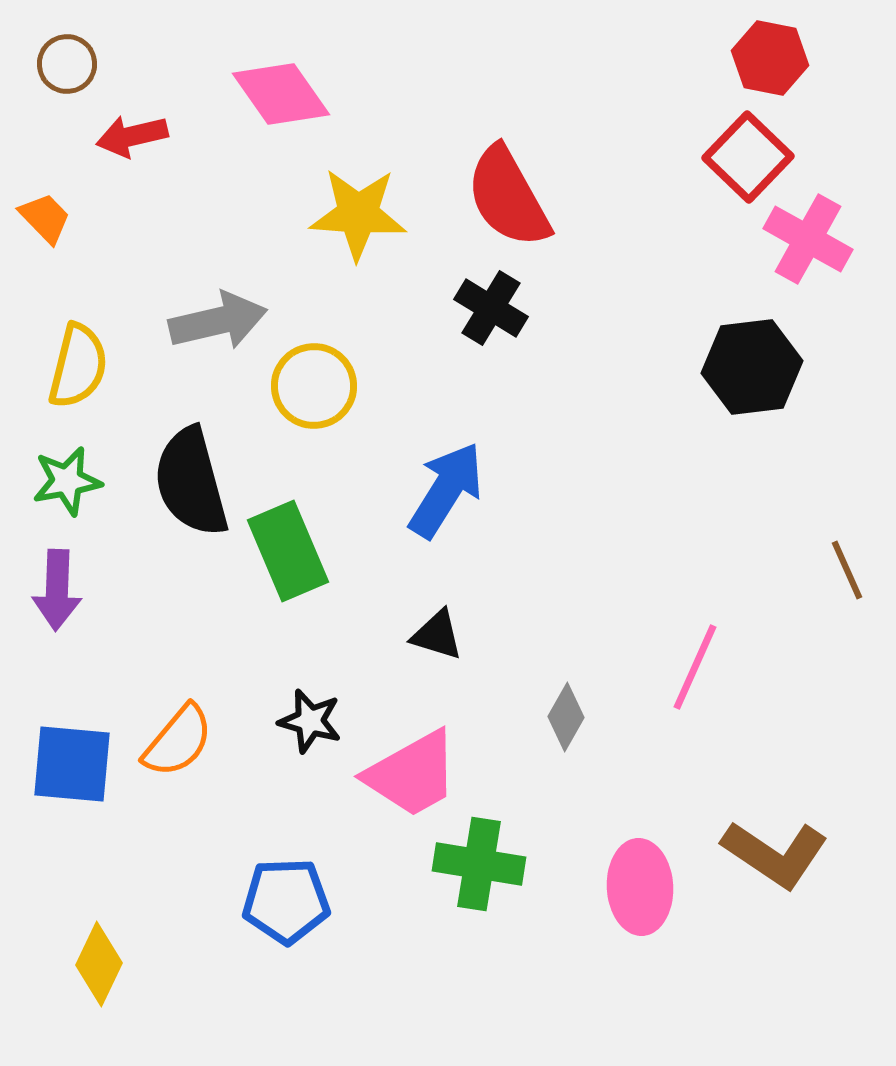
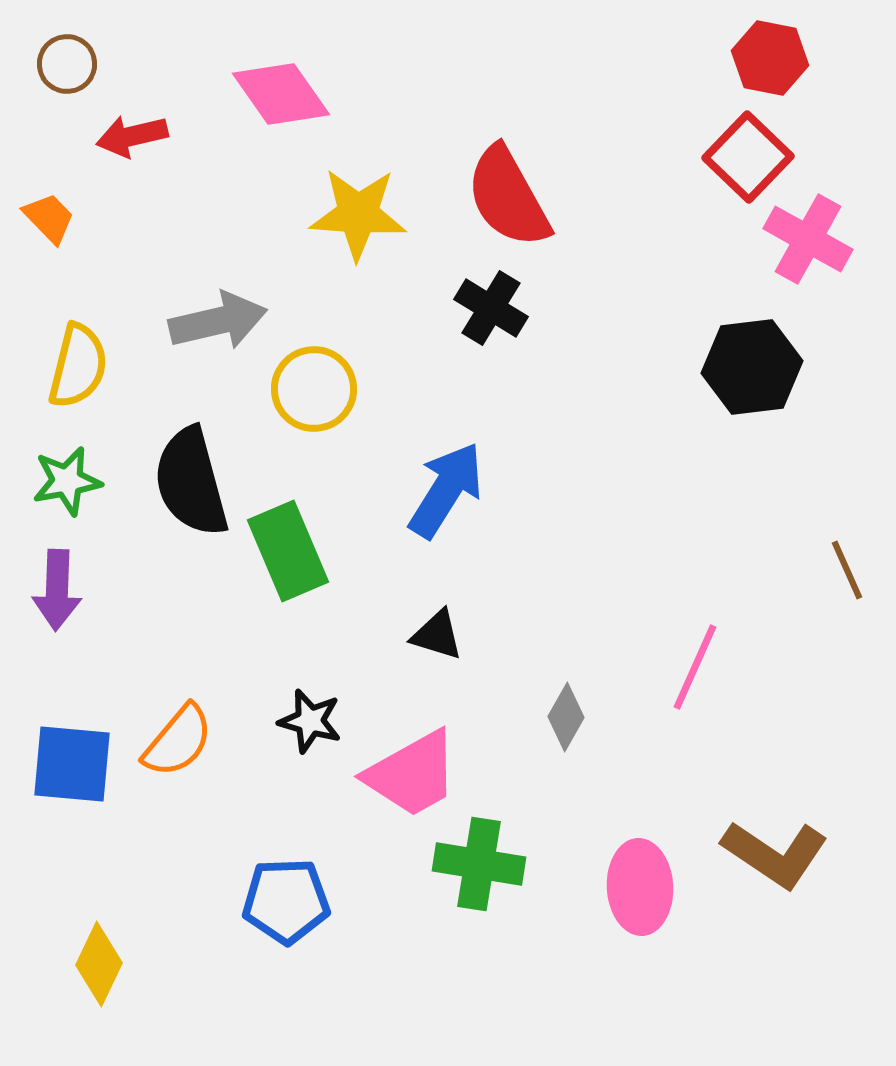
orange trapezoid: moved 4 px right
yellow circle: moved 3 px down
